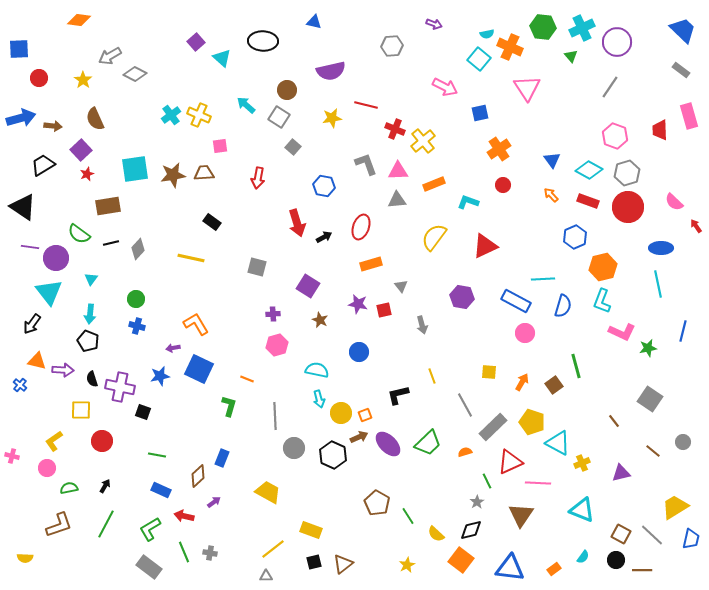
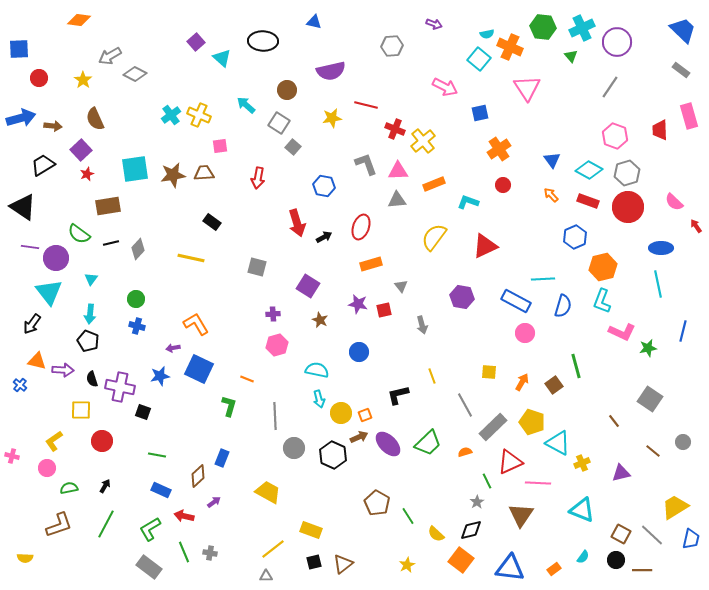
gray square at (279, 117): moved 6 px down
